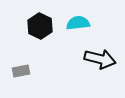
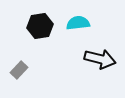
black hexagon: rotated 25 degrees clockwise
gray rectangle: moved 2 px left, 1 px up; rotated 36 degrees counterclockwise
